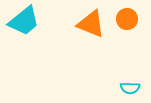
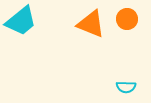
cyan trapezoid: moved 3 px left
cyan semicircle: moved 4 px left, 1 px up
